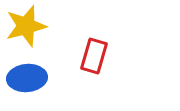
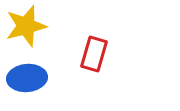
red rectangle: moved 2 px up
